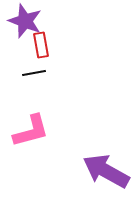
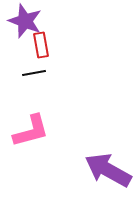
purple arrow: moved 2 px right, 1 px up
